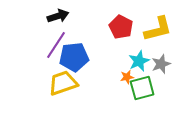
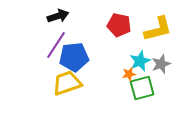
red pentagon: moved 2 px left, 2 px up; rotated 15 degrees counterclockwise
cyan star: moved 1 px right
orange star: moved 2 px right, 3 px up
yellow trapezoid: moved 4 px right
